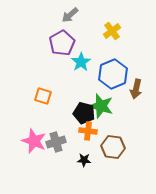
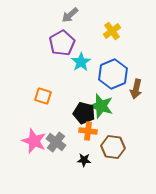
gray cross: rotated 36 degrees counterclockwise
